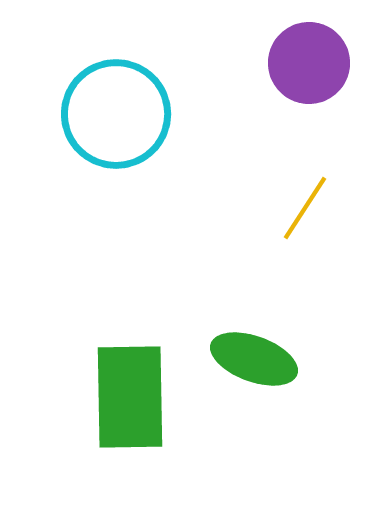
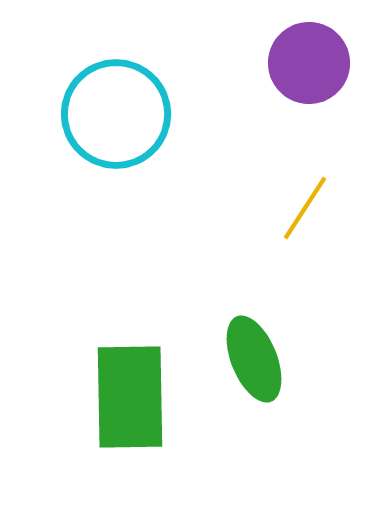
green ellipse: rotated 48 degrees clockwise
